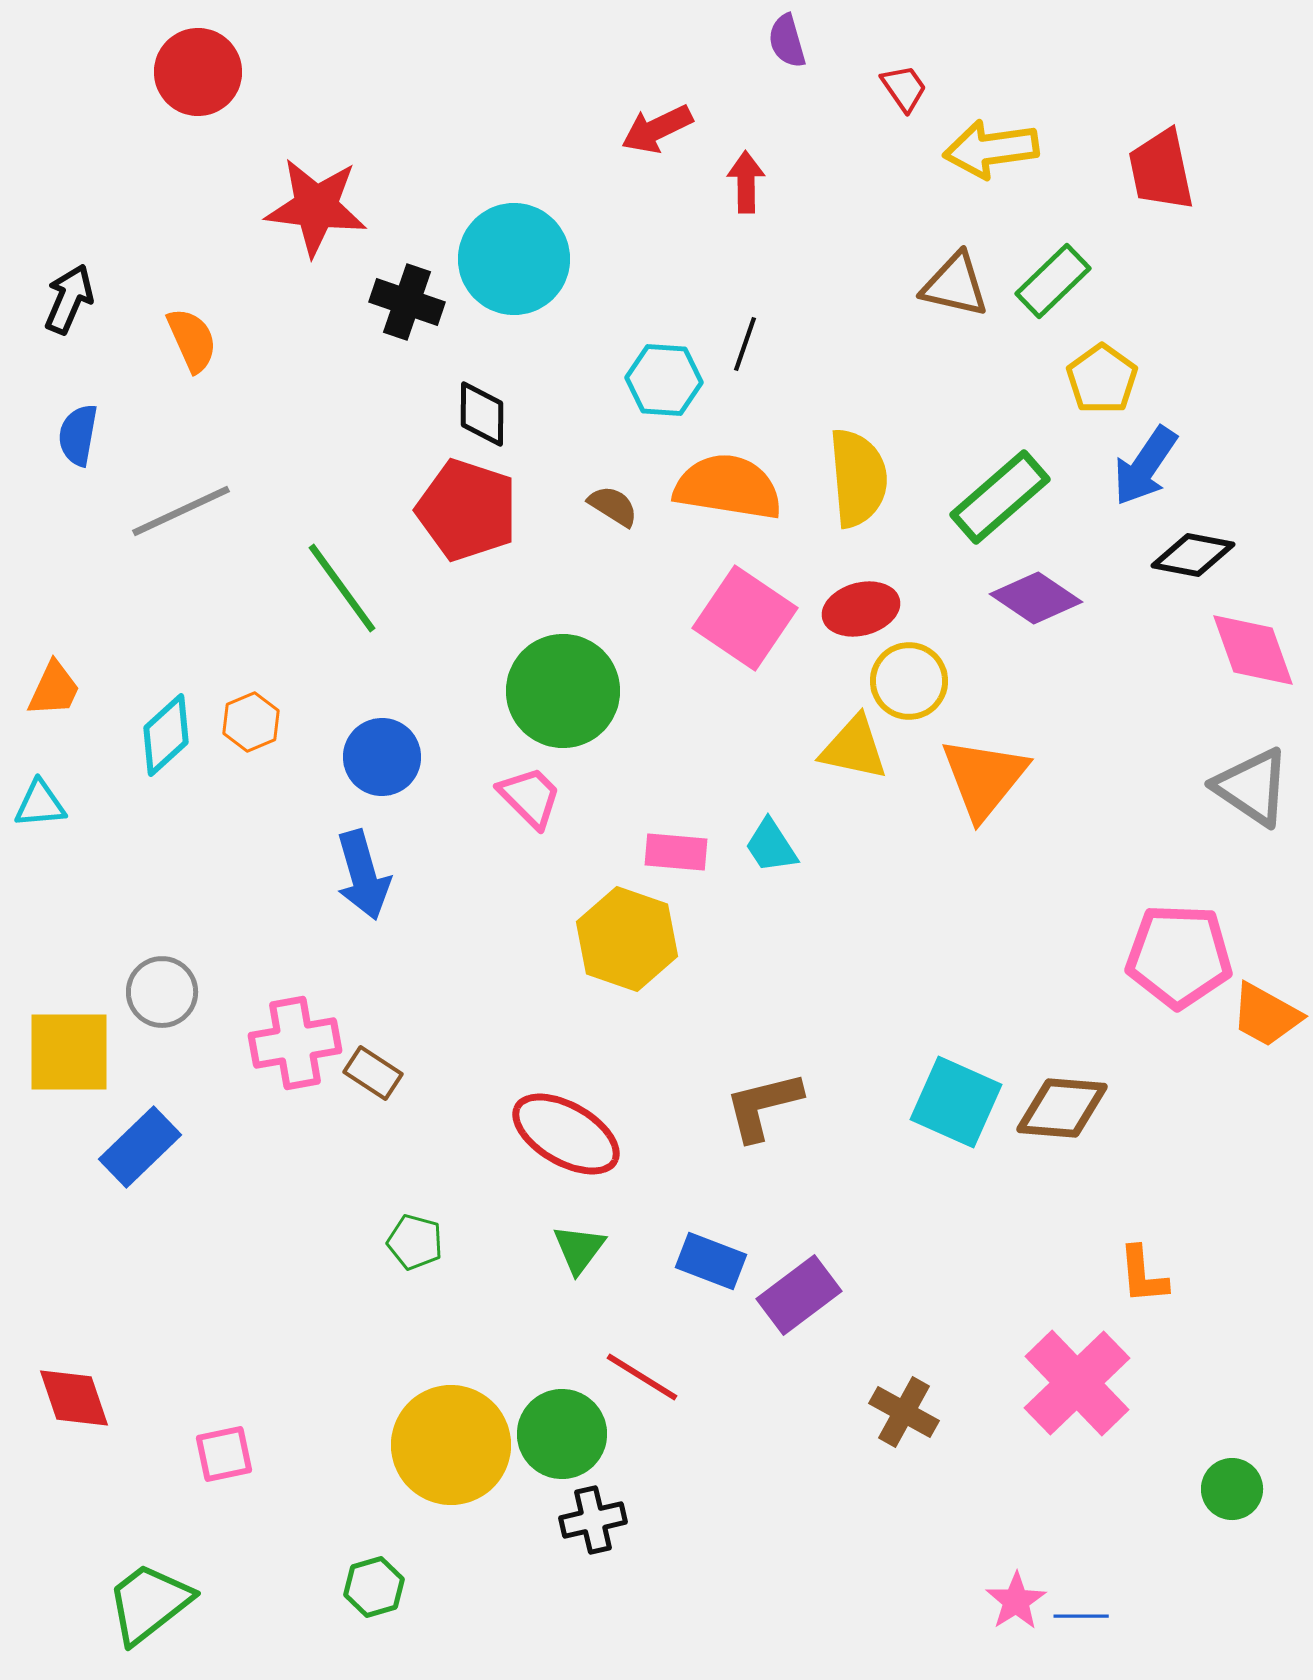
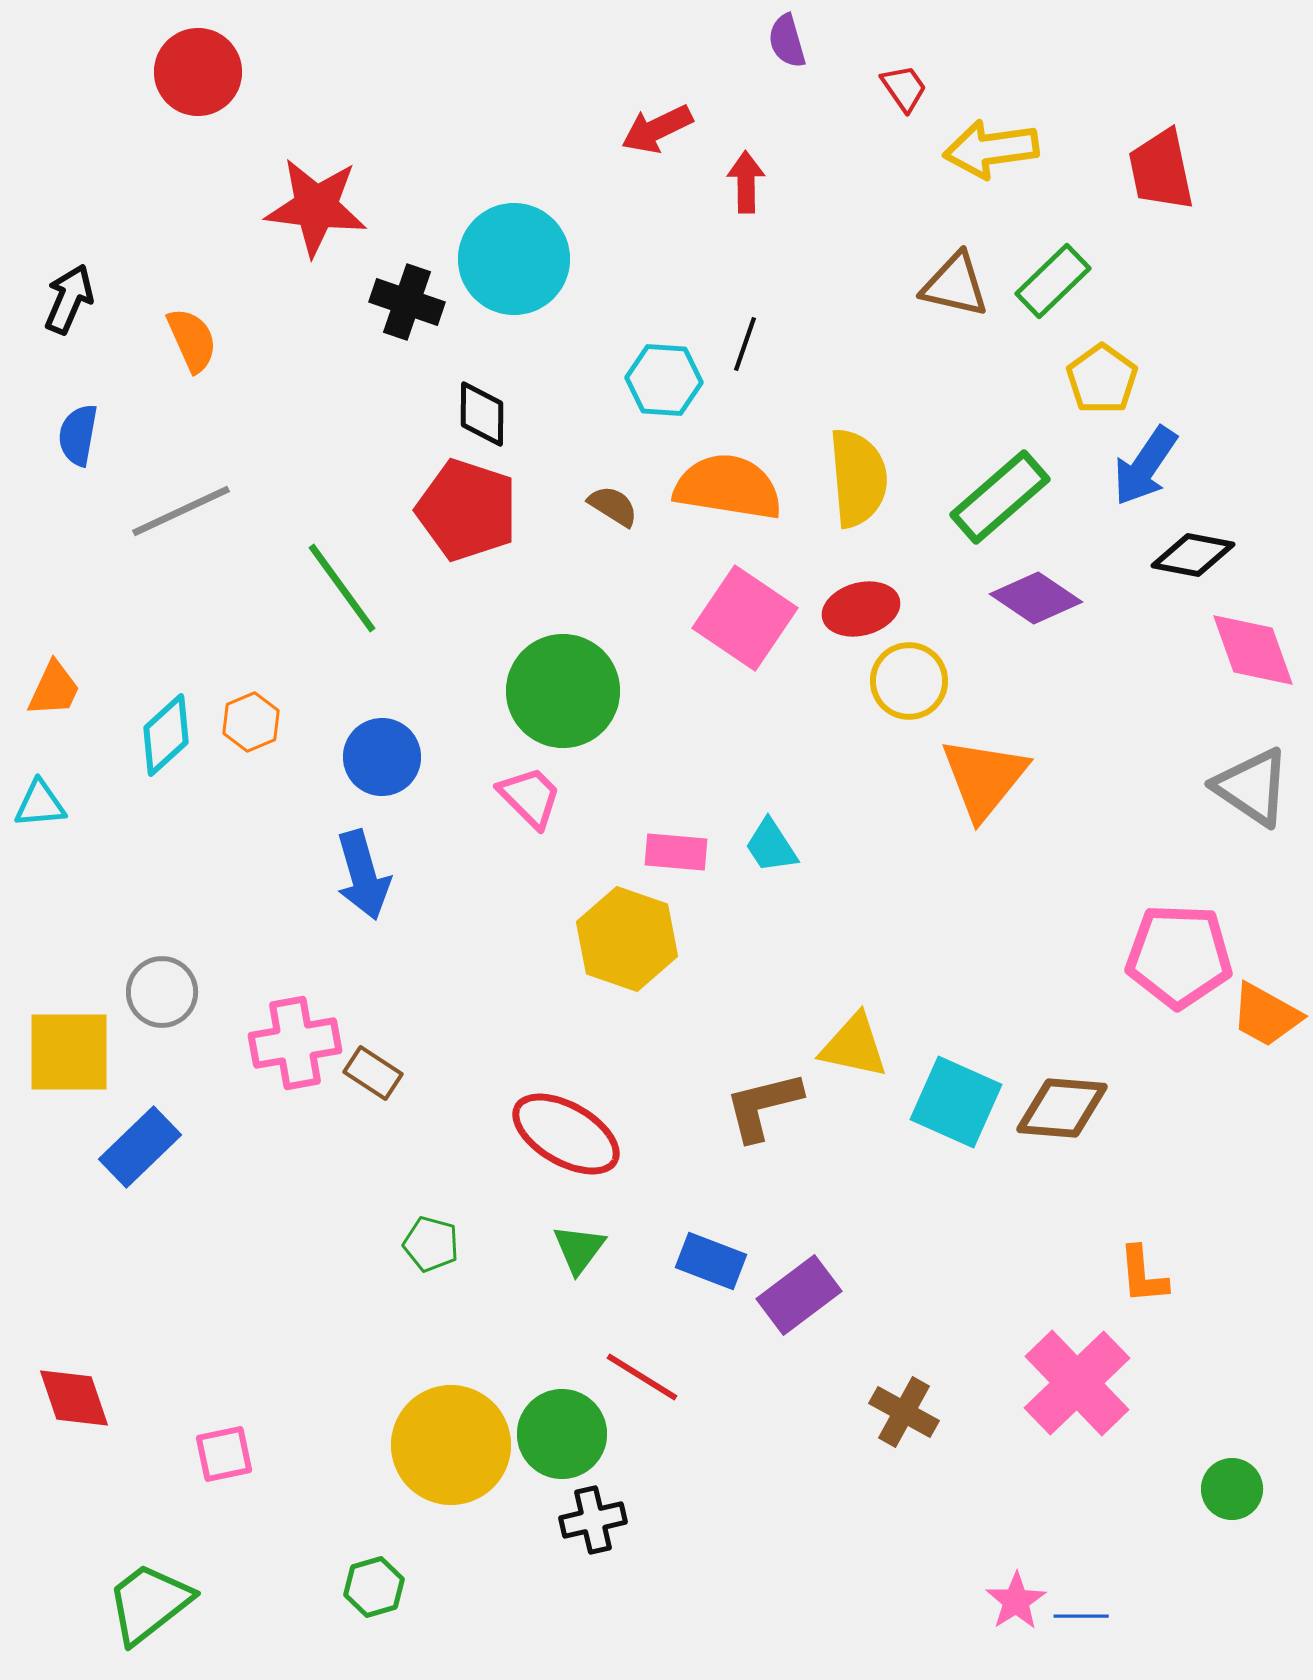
yellow triangle at (854, 748): moved 298 px down
green pentagon at (415, 1242): moved 16 px right, 2 px down
